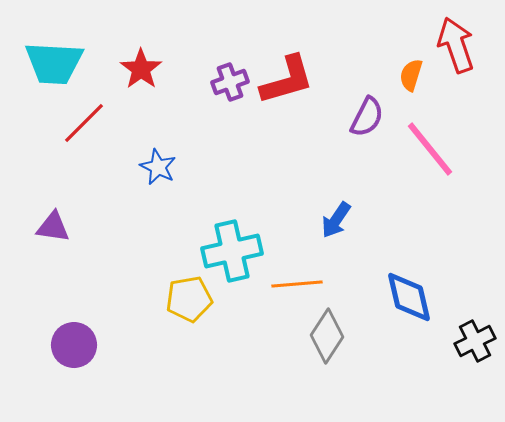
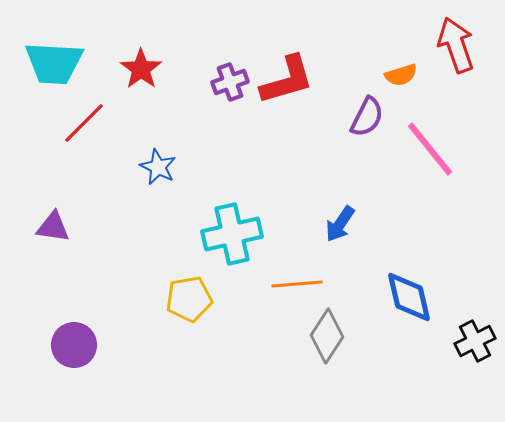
orange semicircle: moved 10 px left; rotated 124 degrees counterclockwise
blue arrow: moved 4 px right, 4 px down
cyan cross: moved 17 px up
